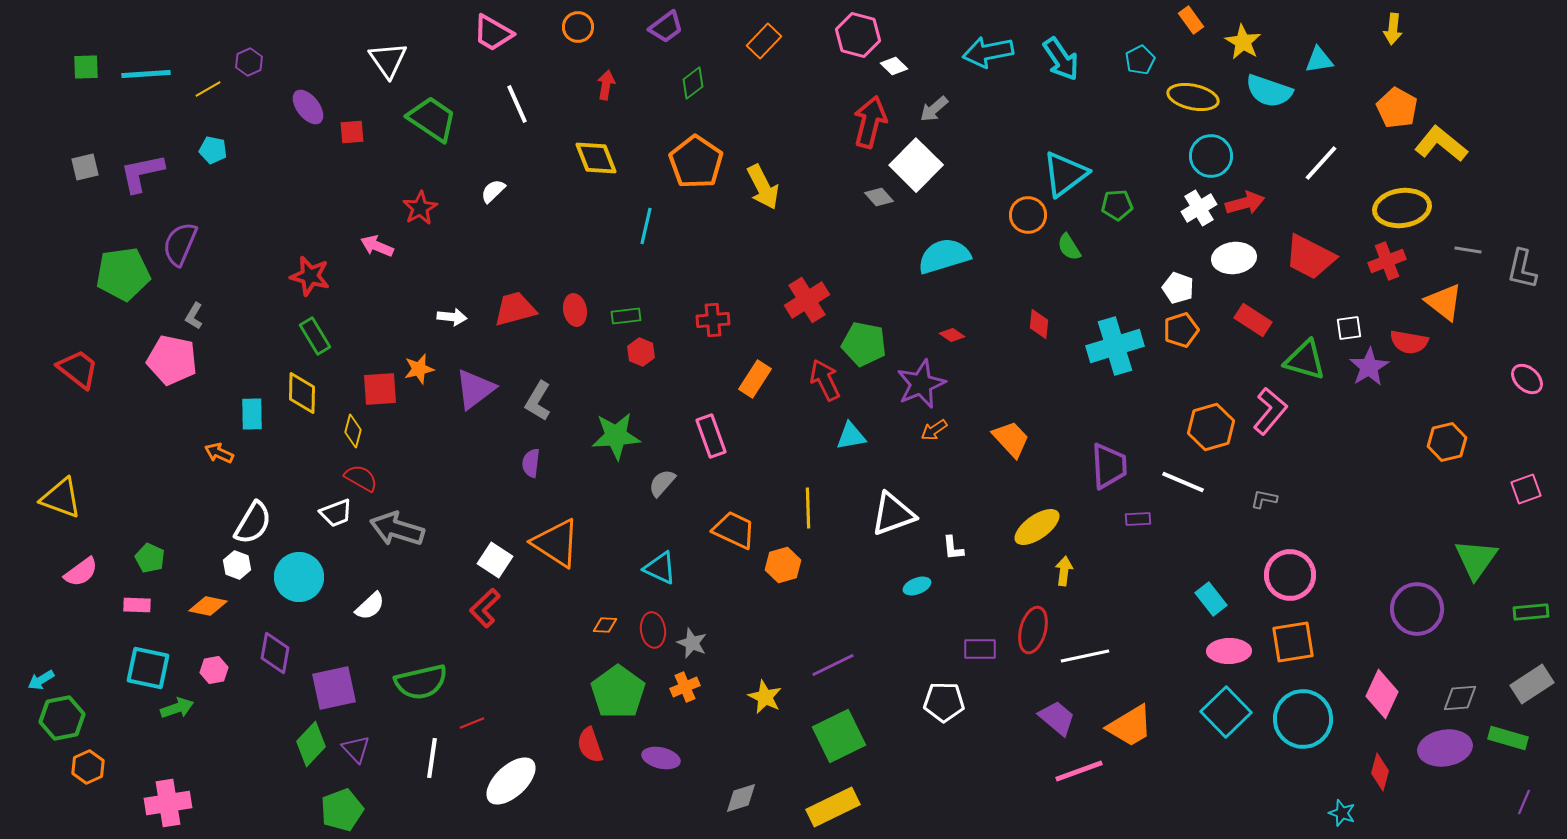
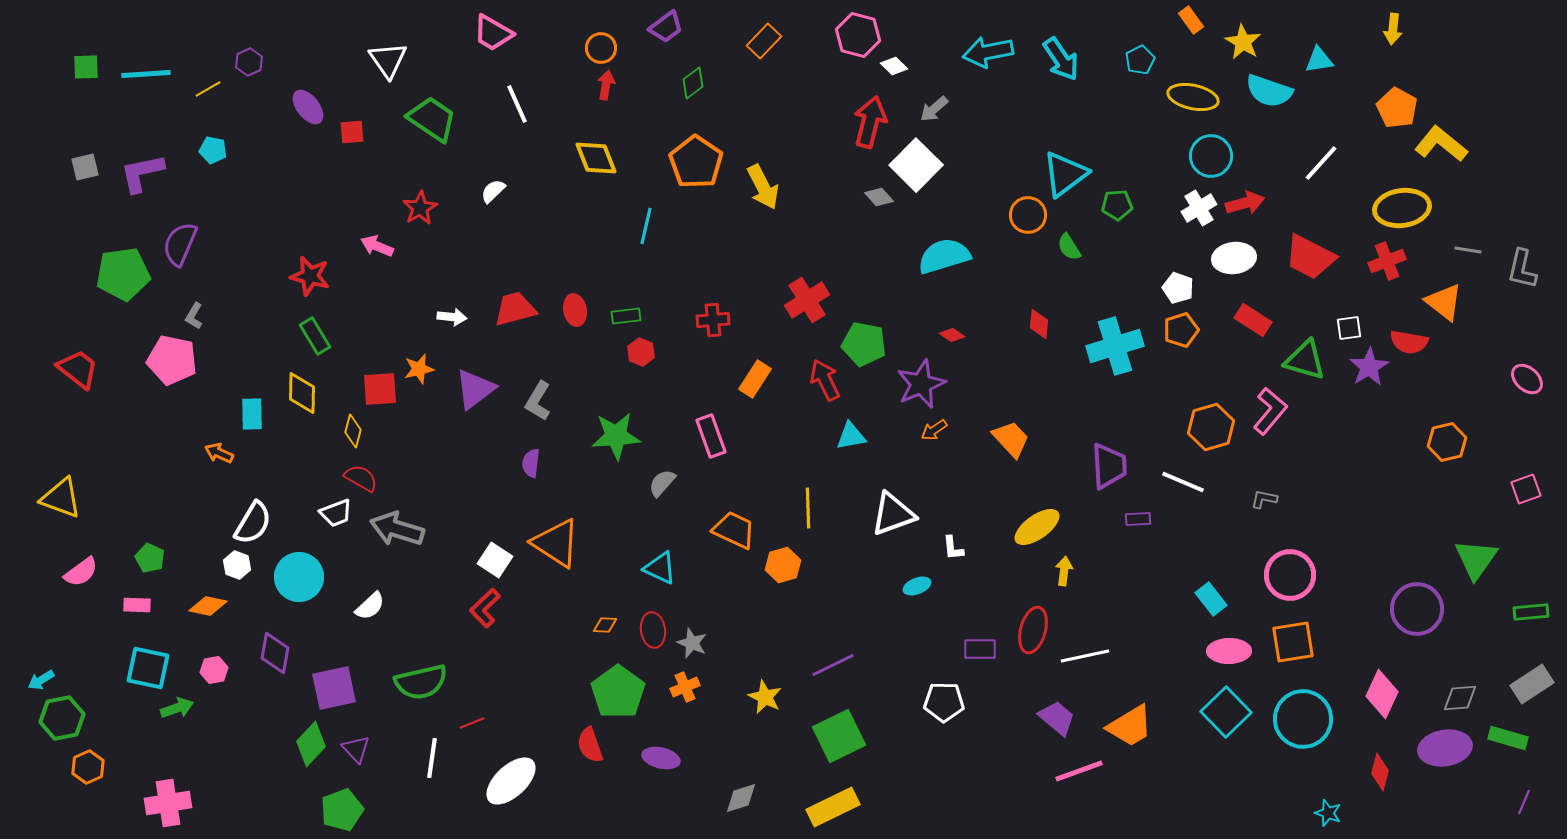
orange circle at (578, 27): moved 23 px right, 21 px down
cyan star at (1342, 813): moved 14 px left
